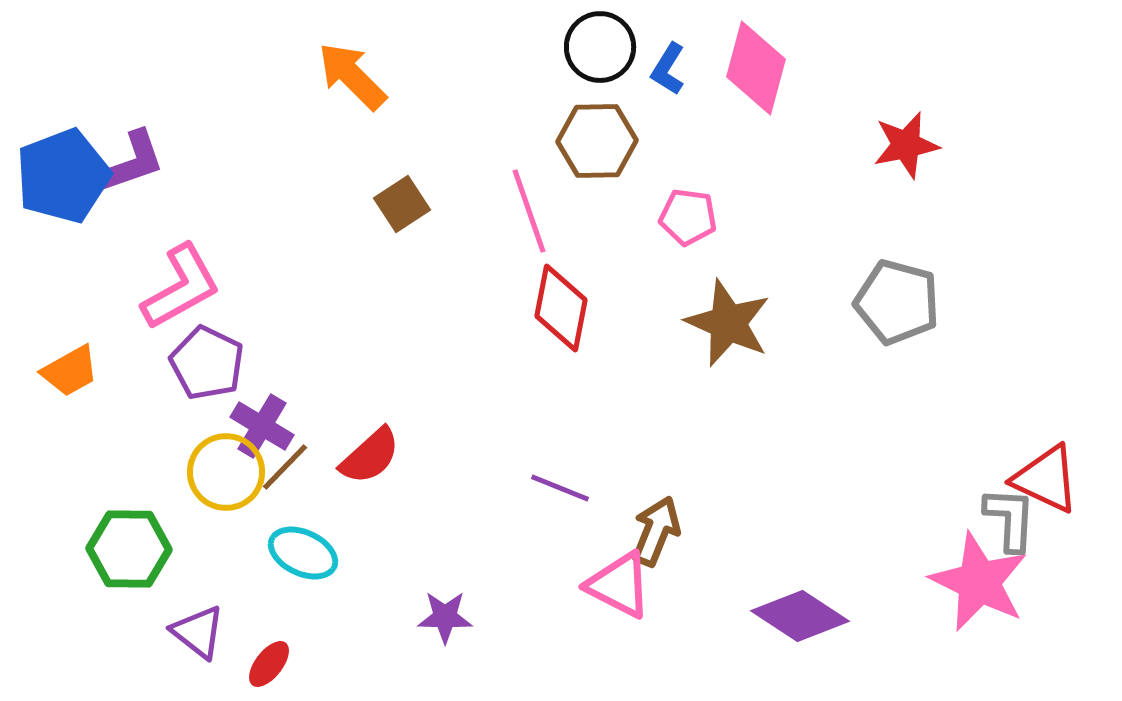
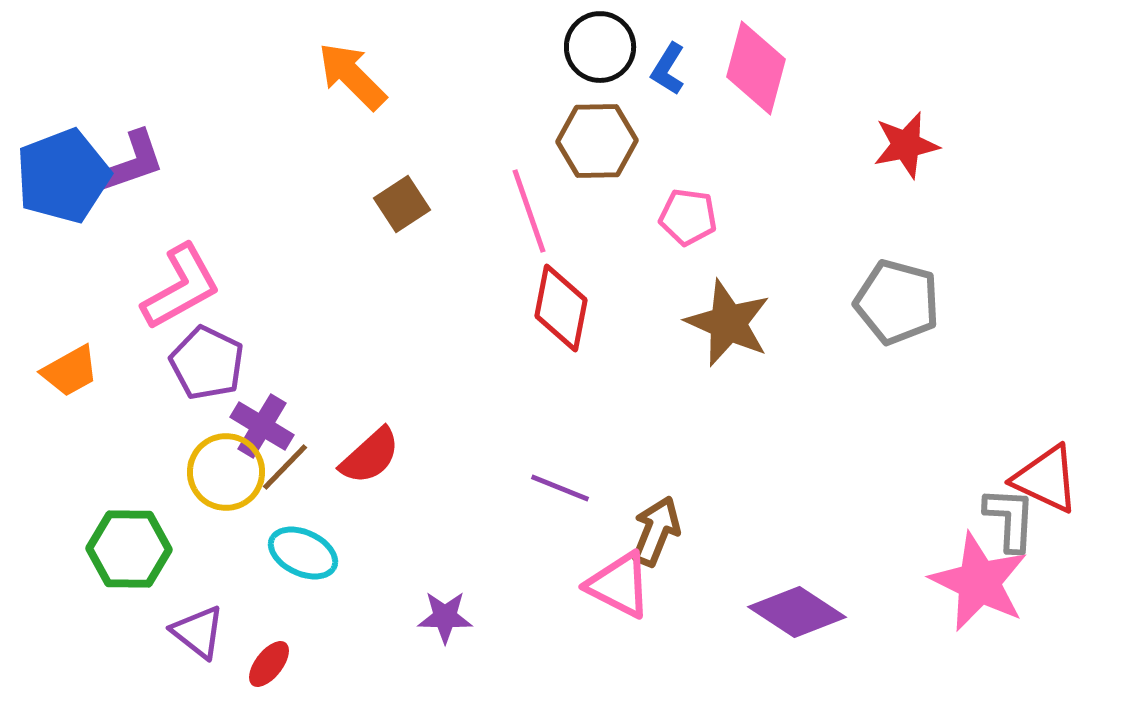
purple diamond: moved 3 px left, 4 px up
